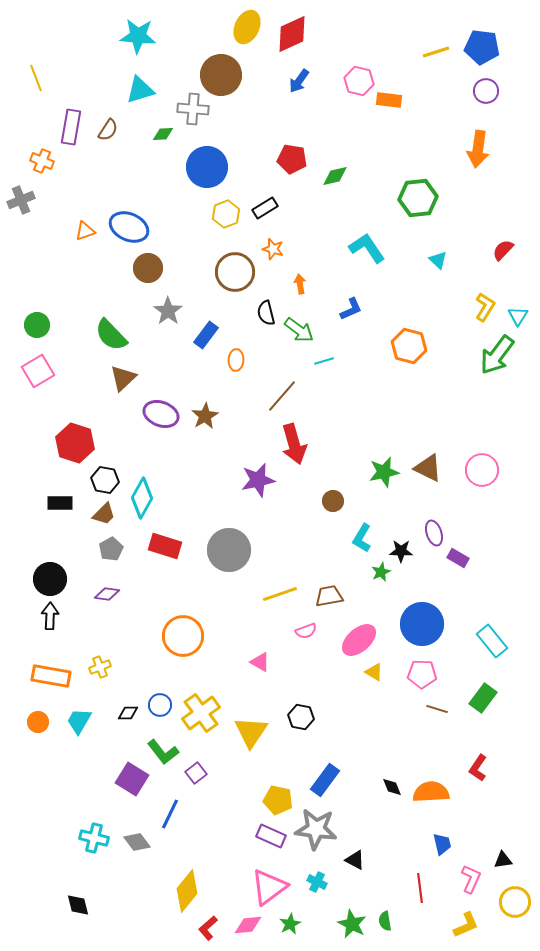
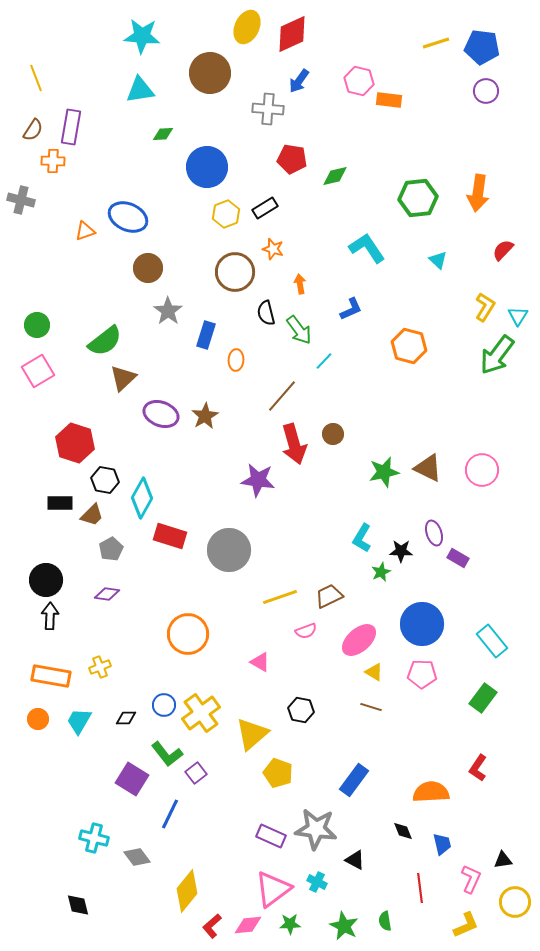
cyan star at (138, 36): moved 4 px right
yellow line at (436, 52): moved 9 px up
brown circle at (221, 75): moved 11 px left, 2 px up
cyan triangle at (140, 90): rotated 8 degrees clockwise
gray cross at (193, 109): moved 75 px right
brown semicircle at (108, 130): moved 75 px left
orange arrow at (478, 149): moved 44 px down
orange cross at (42, 161): moved 11 px right; rotated 20 degrees counterclockwise
gray cross at (21, 200): rotated 36 degrees clockwise
blue ellipse at (129, 227): moved 1 px left, 10 px up
green arrow at (299, 330): rotated 16 degrees clockwise
green semicircle at (111, 335): moved 6 px left, 6 px down; rotated 84 degrees counterclockwise
blue rectangle at (206, 335): rotated 20 degrees counterclockwise
cyan line at (324, 361): rotated 30 degrees counterclockwise
purple star at (258, 480): rotated 20 degrees clockwise
brown circle at (333, 501): moved 67 px up
brown trapezoid at (104, 514): moved 12 px left, 1 px down
red rectangle at (165, 546): moved 5 px right, 10 px up
black circle at (50, 579): moved 4 px left, 1 px down
yellow line at (280, 594): moved 3 px down
brown trapezoid at (329, 596): rotated 16 degrees counterclockwise
orange circle at (183, 636): moved 5 px right, 2 px up
blue circle at (160, 705): moved 4 px right
brown line at (437, 709): moved 66 px left, 2 px up
black diamond at (128, 713): moved 2 px left, 5 px down
black hexagon at (301, 717): moved 7 px up
orange circle at (38, 722): moved 3 px up
yellow triangle at (251, 732): moved 1 px right, 2 px down; rotated 15 degrees clockwise
green L-shape at (163, 752): moved 4 px right, 2 px down
blue rectangle at (325, 780): moved 29 px right
black diamond at (392, 787): moved 11 px right, 44 px down
yellow pentagon at (278, 800): moved 27 px up; rotated 8 degrees clockwise
gray diamond at (137, 842): moved 15 px down
pink triangle at (269, 887): moved 4 px right, 2 px down
green star at (290, 924): rotated 25 degrees clockwise
green star at (352, 924): moved 8 px left, 2 px down
red L-shape at (208, 928): moved 4 px right, 2 px up
